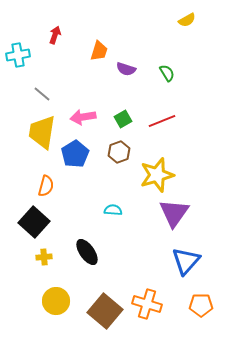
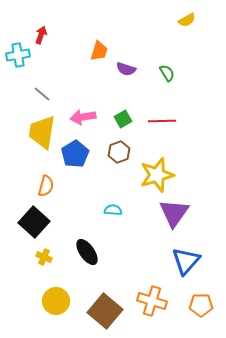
red arrow: moved 14 px left
red line: rotated 20 degrees clockwise
yellow cross: rotated 28 degrees clockwise
orange cross: moved 5 px right, 3 px up
